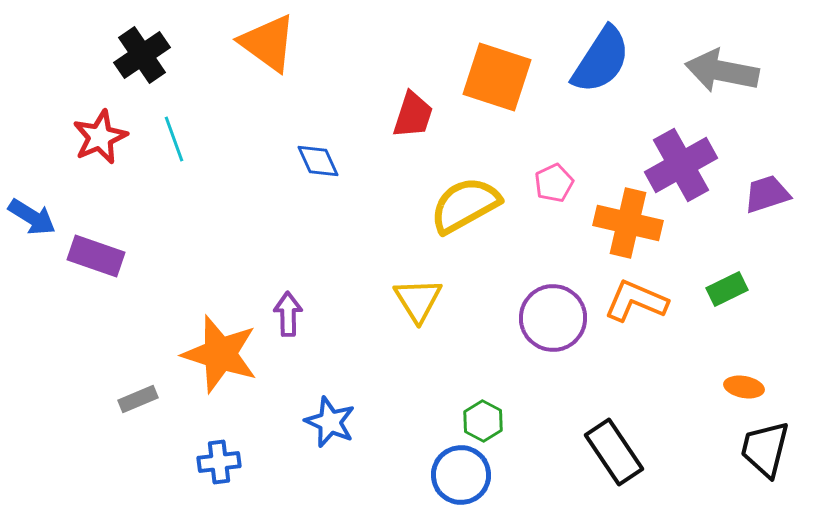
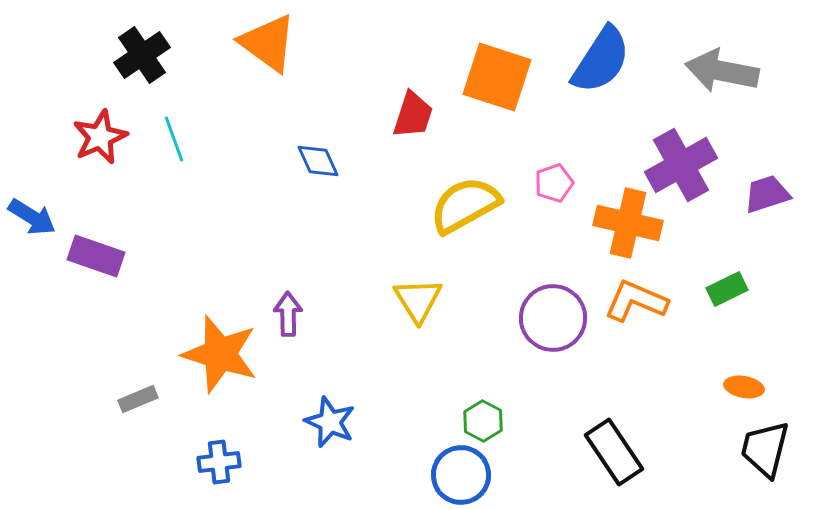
pink pentagon: rotated 6 degrees clockwise
